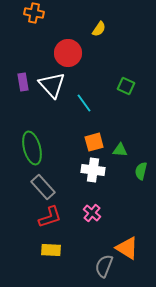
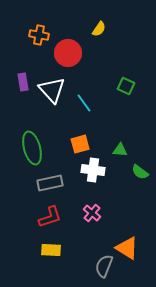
orange cross: moved 5 px right, 22 px down
white triangle: moved 5 px down
orange square: moved 14 px left, 2 px down
green semicircle: moved 1 px left, 1 px down; rotated 66 degrees counterclockwise
gray rectangle: moved 7 px right, 4 px up; rotated 60 degrees counterclockwise
